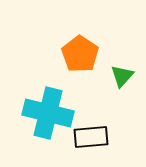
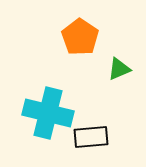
orange pentagon: moved 17 px up
green triangle: moved 3 px left, 7 px up; rotated 25 degrees clockwise
